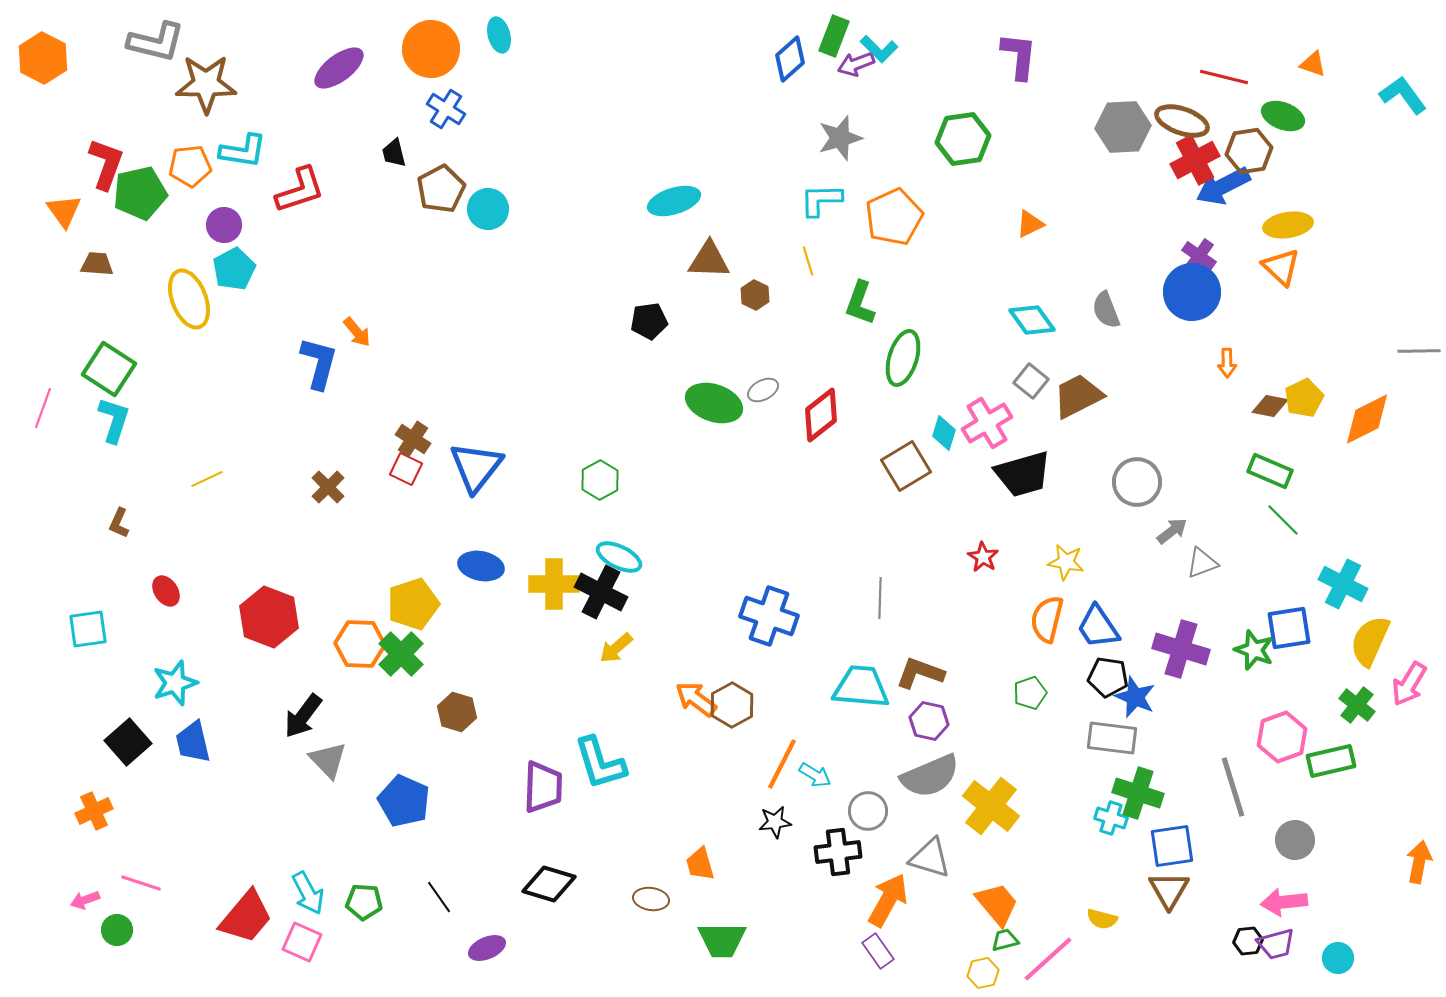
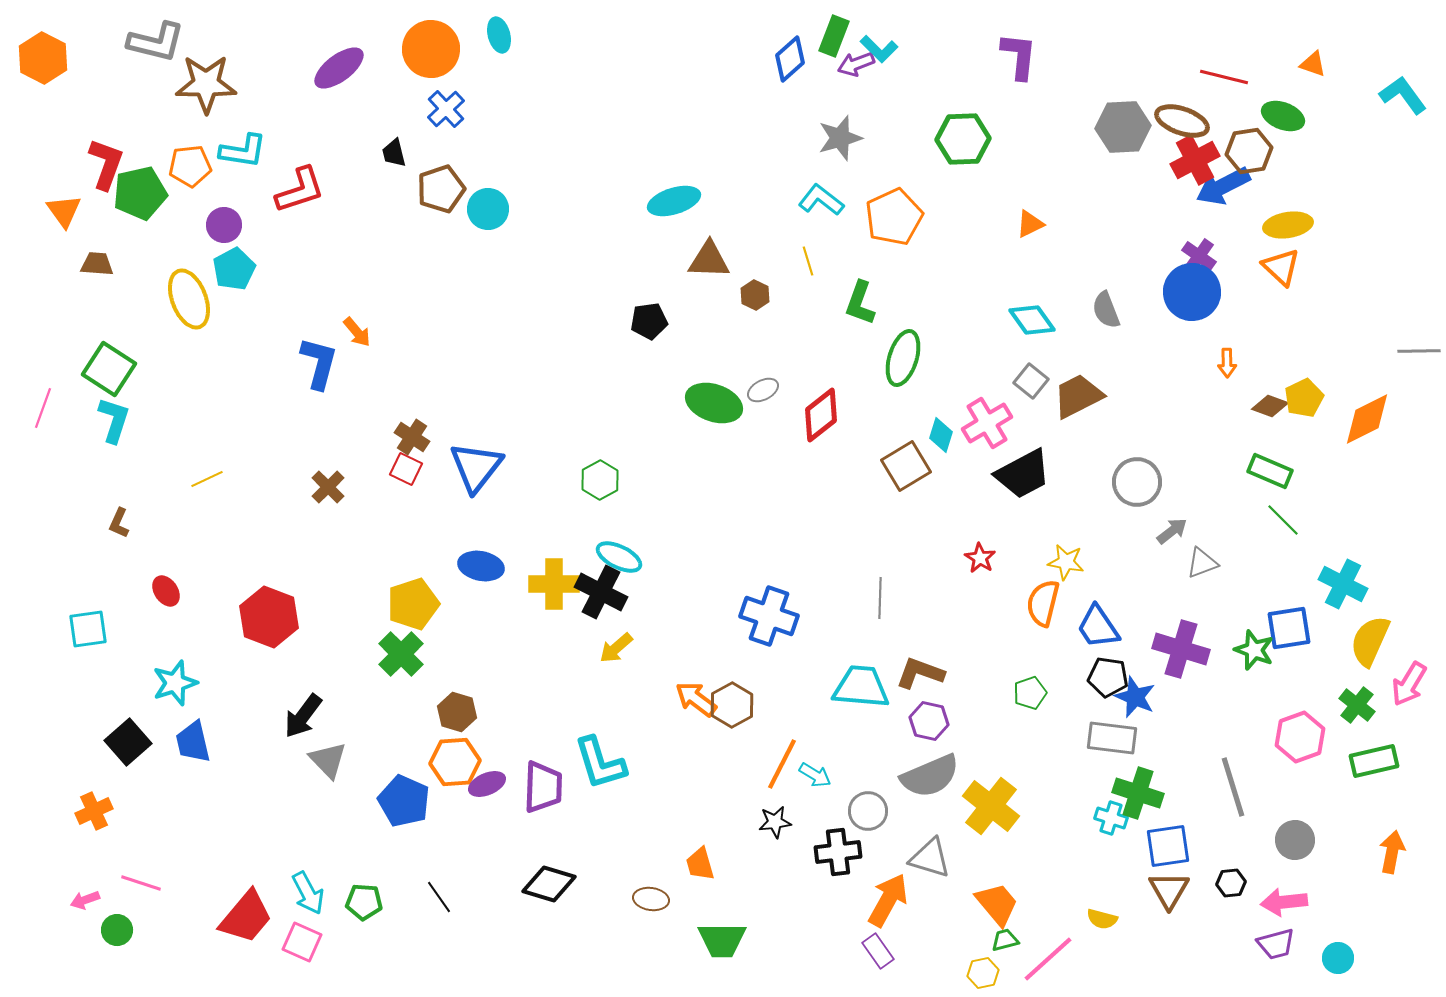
blue cross at (446, 109): rotated 15 degrees clockwise
green hexagon at (963, 139): rotated 6 degrees clockwise
brown pentagon at (441, 189): rotated 9 degrees clockwise
cyan L-shape at (821, 200): rotated 39 degrees clockwise
brown diamond at (1270, 406): rotated 9 degrees clockwise
cyan diamond at (944, 433): moved 3 px left, 2 px down
brown cross at (413, 439): moved 1 px left, 2 px up
black trapezoid at (1023, 474): rotated 12 degrees counterclockwise
red star at (983, 557): moved 3 px left, 1 px down
orange semicircle at (1047, 619): moved 4 px left, 16 px up
orange hexagon at (360, 644): moved 95 px right, 118 px down; rotated 6 degrees counterclockwise
pink hexagon at (1282, 737): moved 18 px right
green rectangle at (1331, 761): moved 43 px right
blue square at (1172, 846): moved 4 px left
orange arrow at (1419, 862): moved 27 px left, 10 px up
black hexagon at (1248, 941): moved 17 px left, 58 px up
purple ellipse at (487, 948): moved 164 px up
